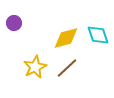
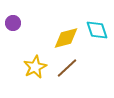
purple circle: moved 1 px left
cyan diamond: moved 1 px left, 5 px up
